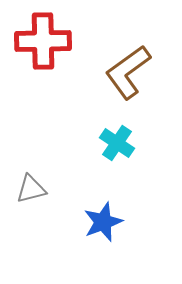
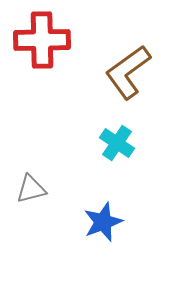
red cross: moved 1 px left, 1 px up
